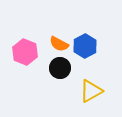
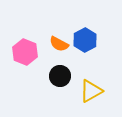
blue hexagon: moved 6 px up
black circle: moved 8 px down
